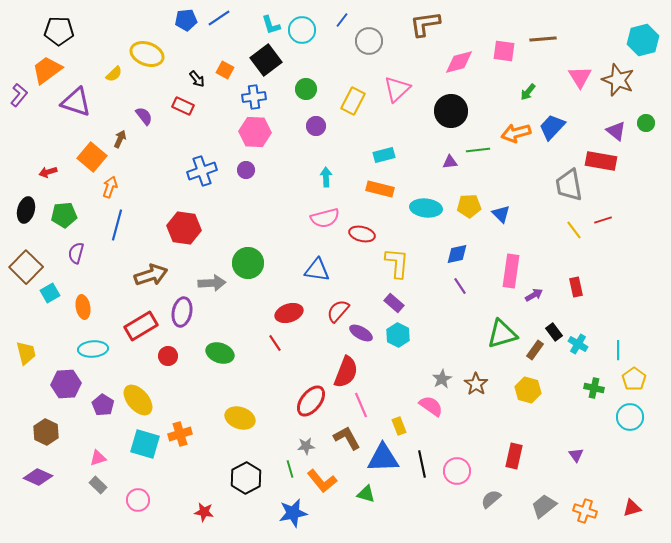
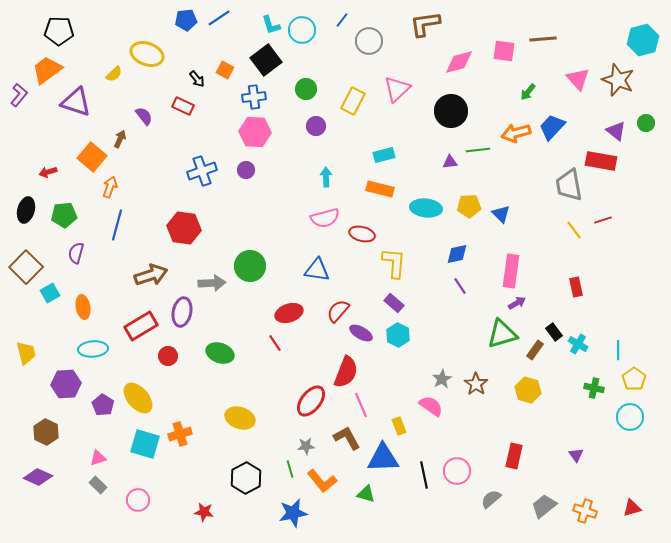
pink triangle at (580, 77): moved 2 px left, 2 px down; rotated 10 degrees counterclockwise
green circle at (248, 263): moved 2 px right, 3 px down
yellow L-shape at (397, 263): moved 3 px left
purple arrow at (534, 295): moved 17 px left, 8 px down
yellow ellipse at (138, 400): moved 2 px up
black line at (422, 464): moved 2 px right, 11 px down
